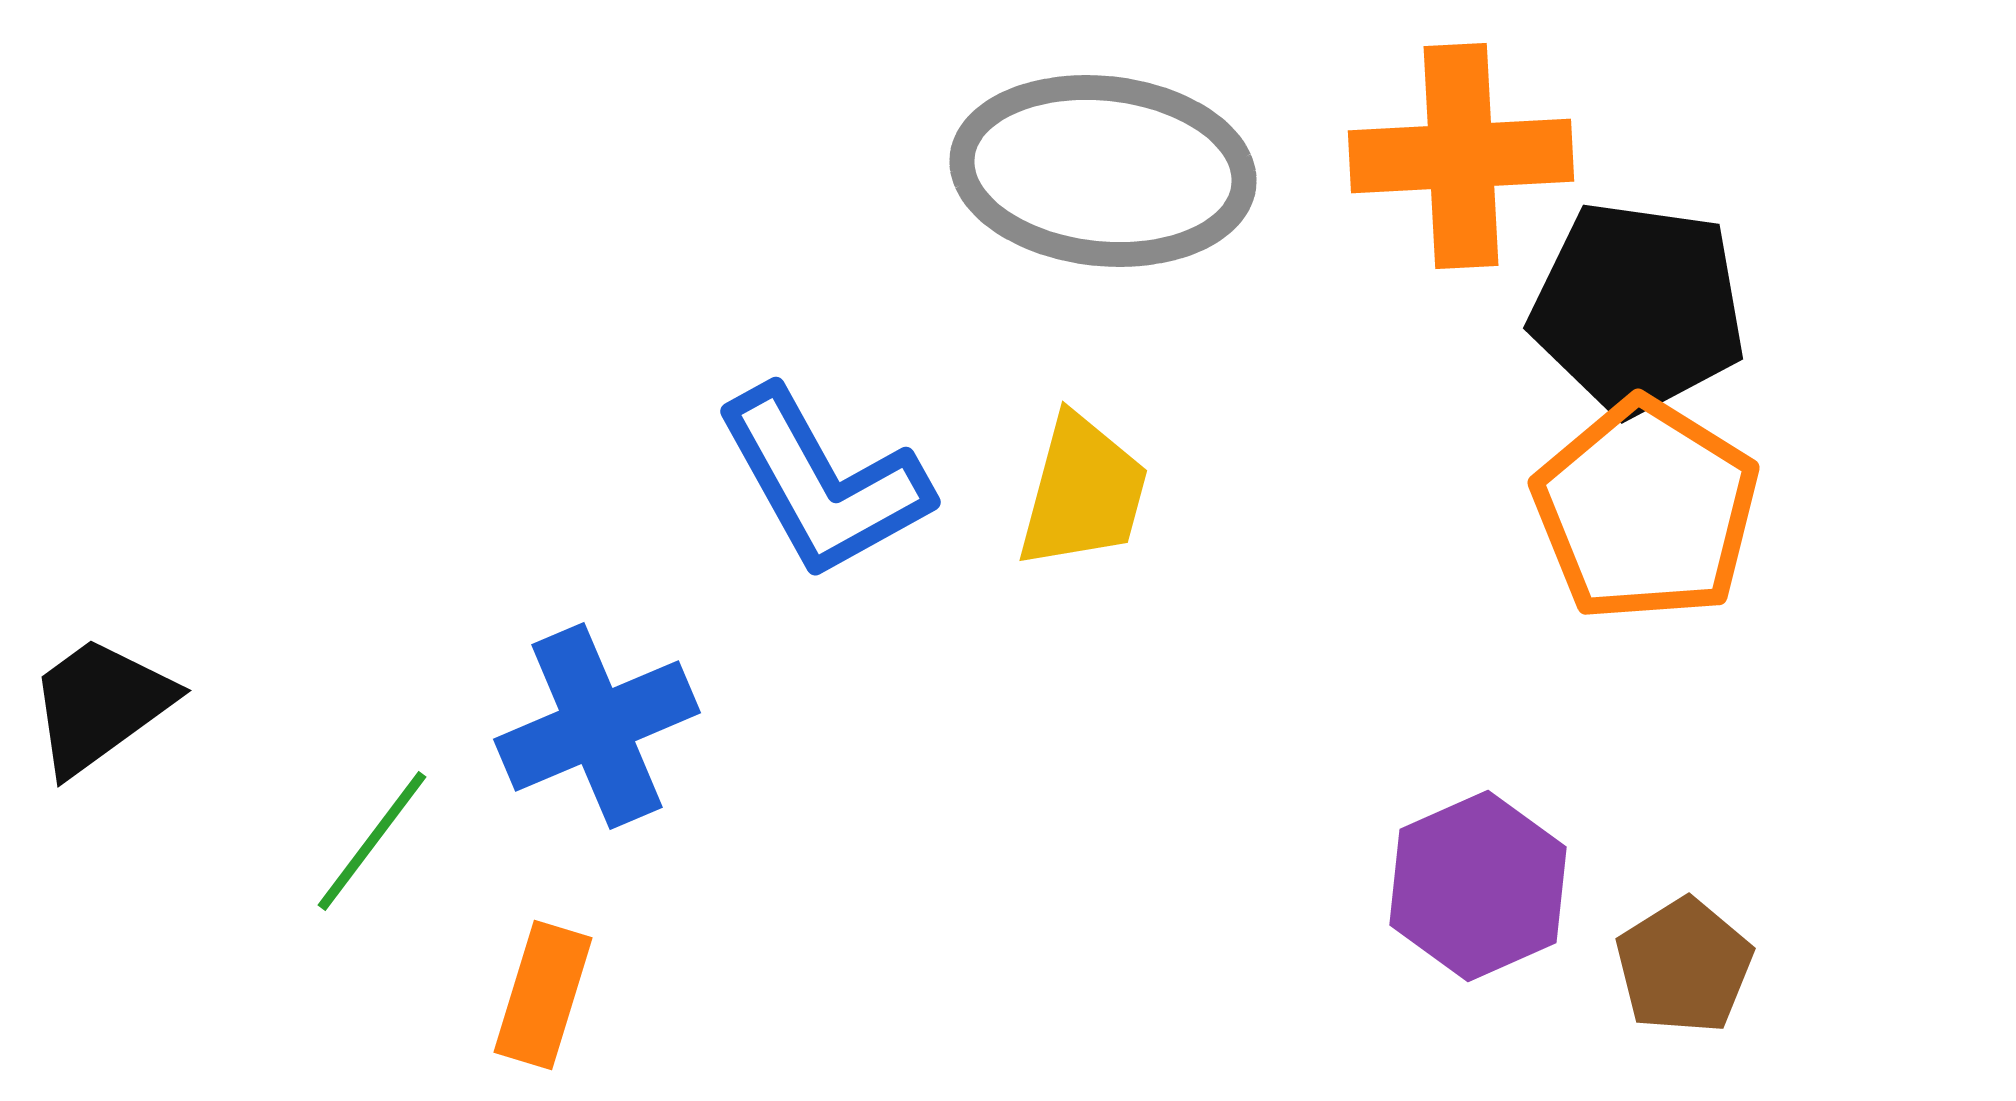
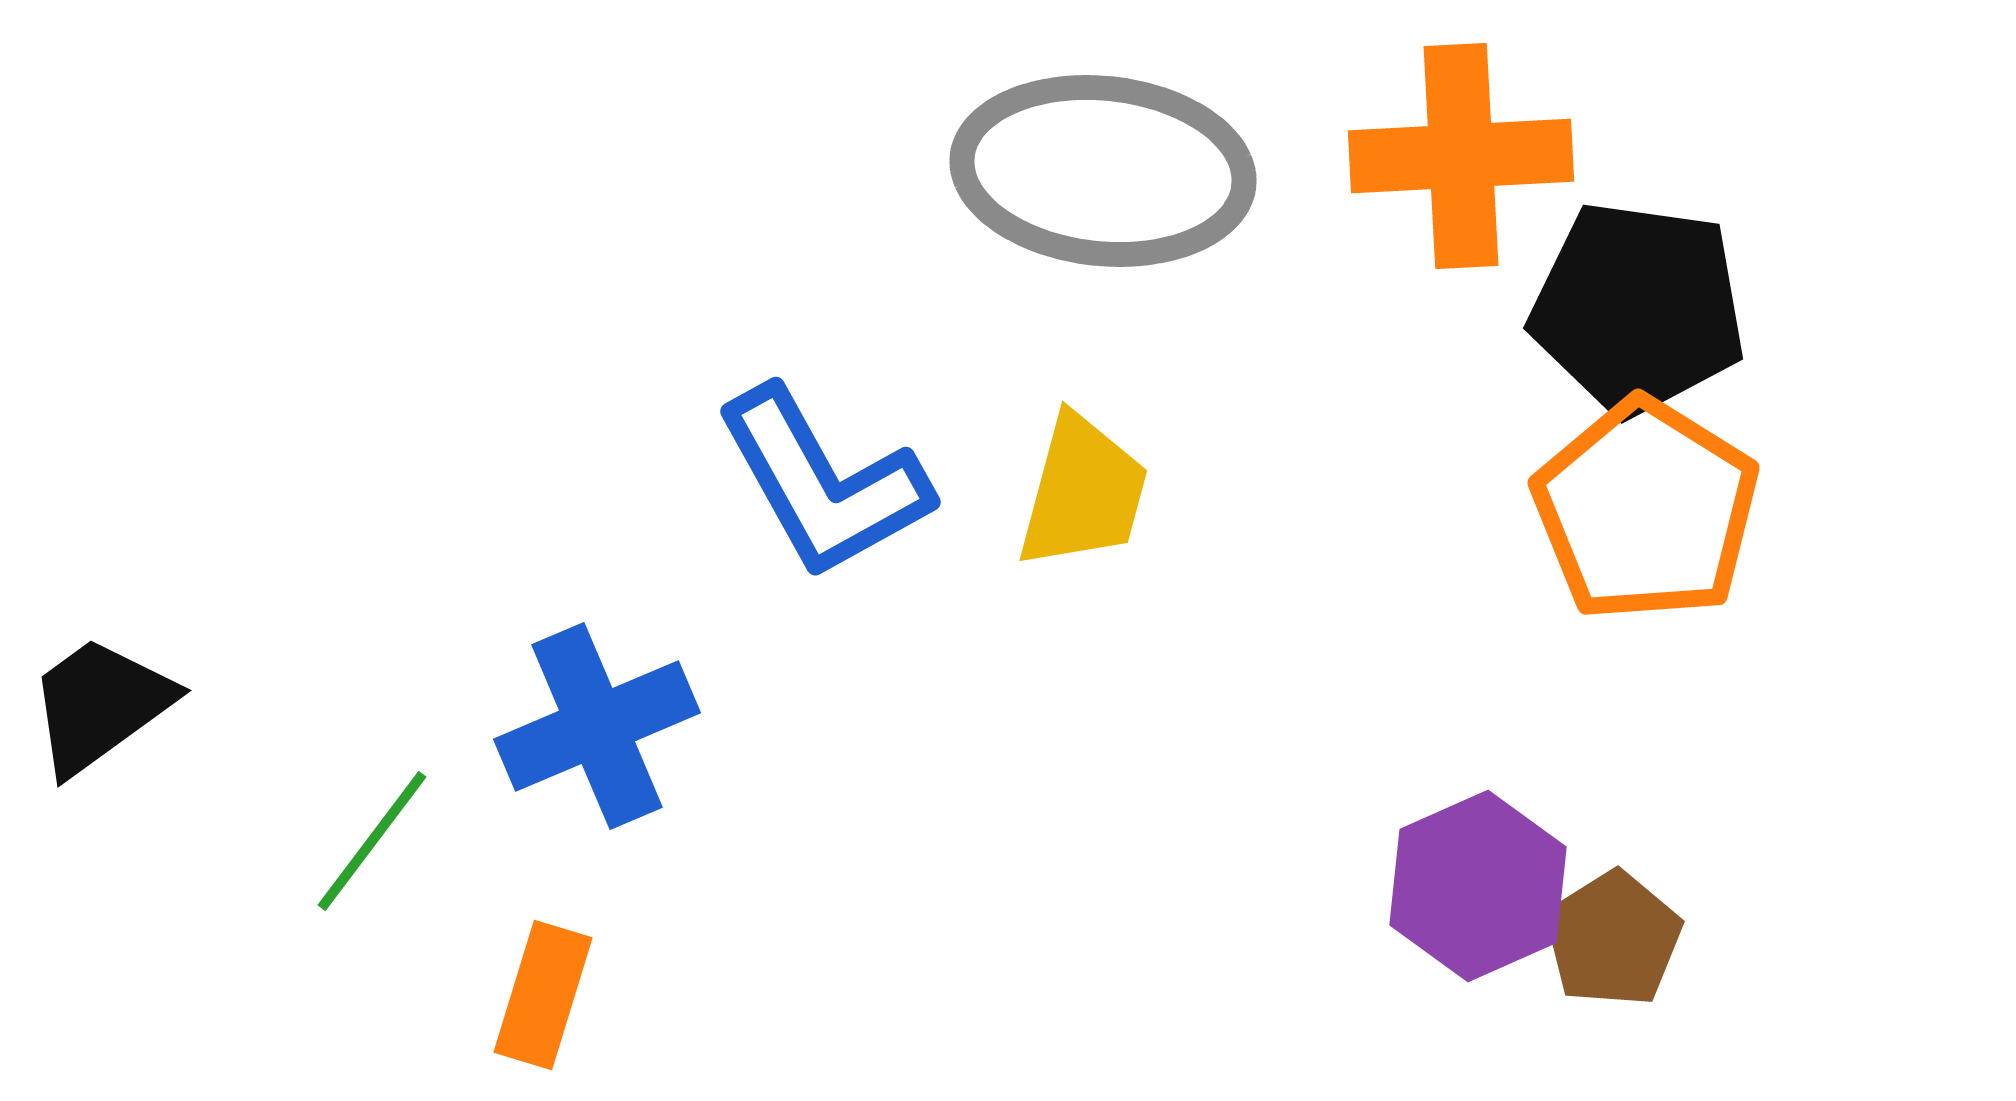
brown pentagon: moved 71 px left, 27 px up
